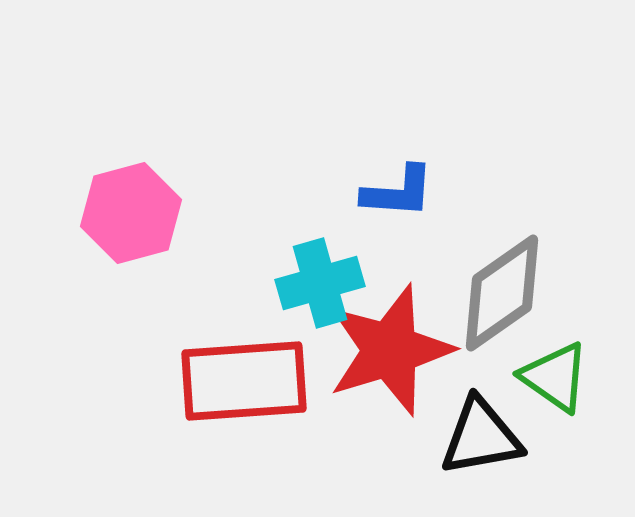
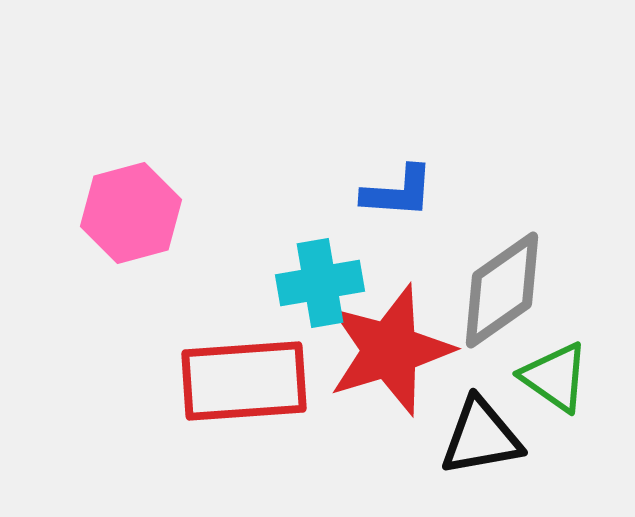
cyan cross: rotated 6 degrees clockwise
gray diamond: moved 3 px up
